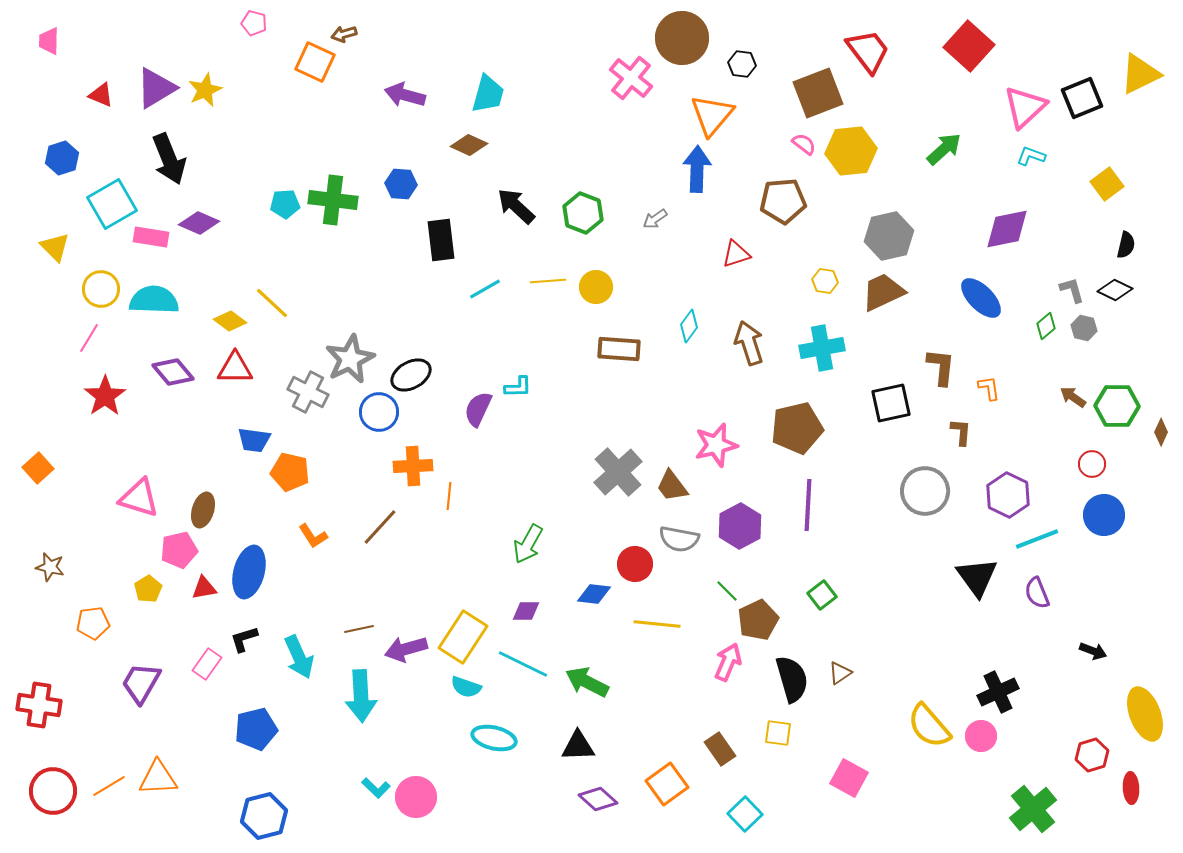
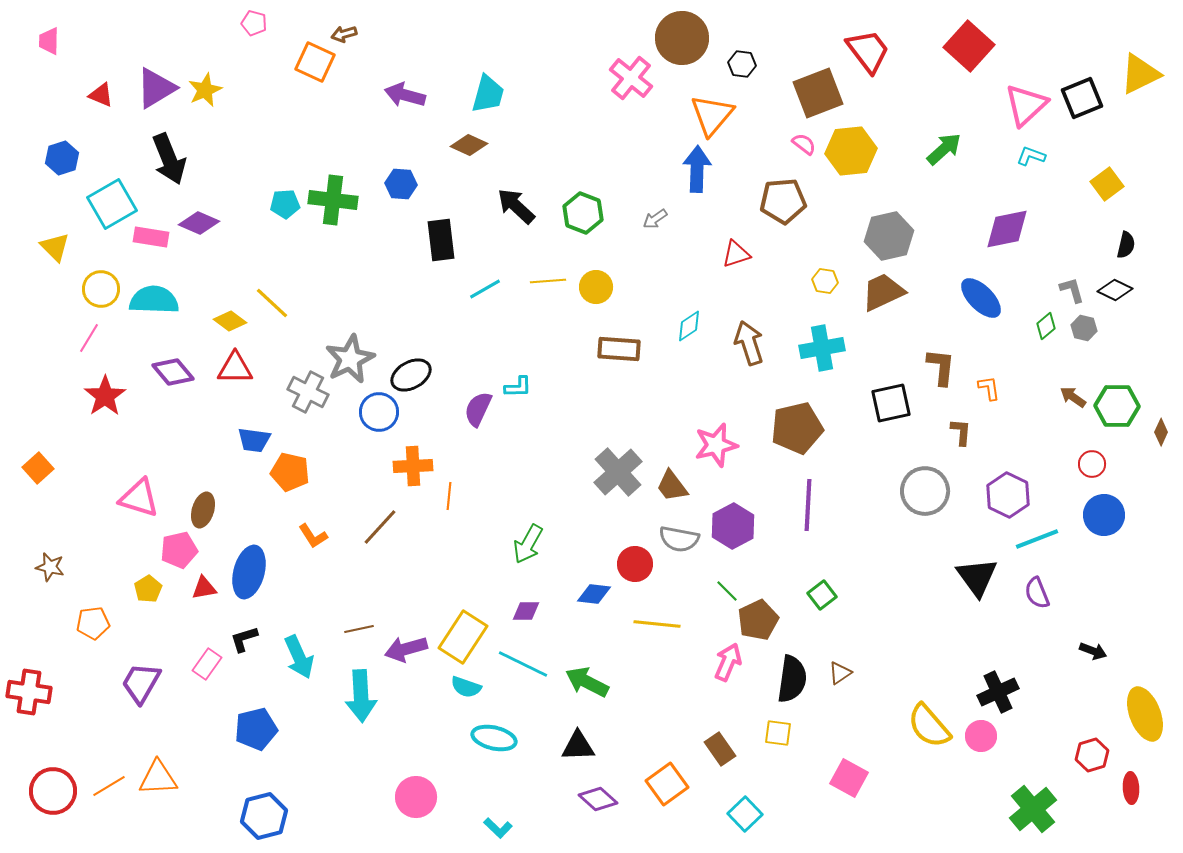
pink triangle at (1025, 107): moved 1 px right, 2 px up
cyan diamond at (689, 326): rotated 20 degrees clockwise
purple hexagon at (740, 526): moved 7 px left
black semicircle at (792, 679): rotated 24 degrees clockwise
red cross at (39, 705): moved 10 px left, 13 px up
cyan L-shape at (376, 788): moved 122 px right, 40 px down
